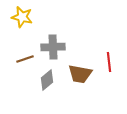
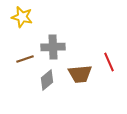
red line: rotated 18 degrees counterclockwise
brown trapezoid: rotated 15 degrees counterclockwise
